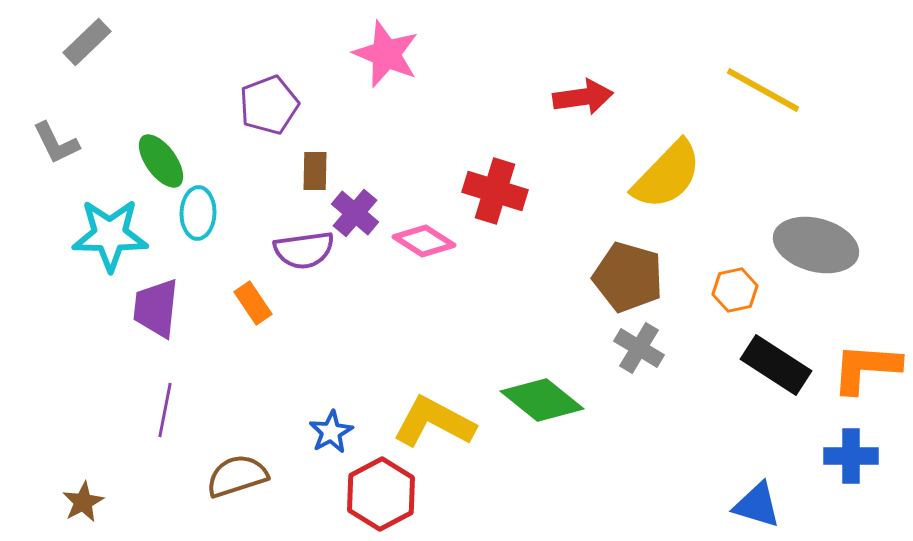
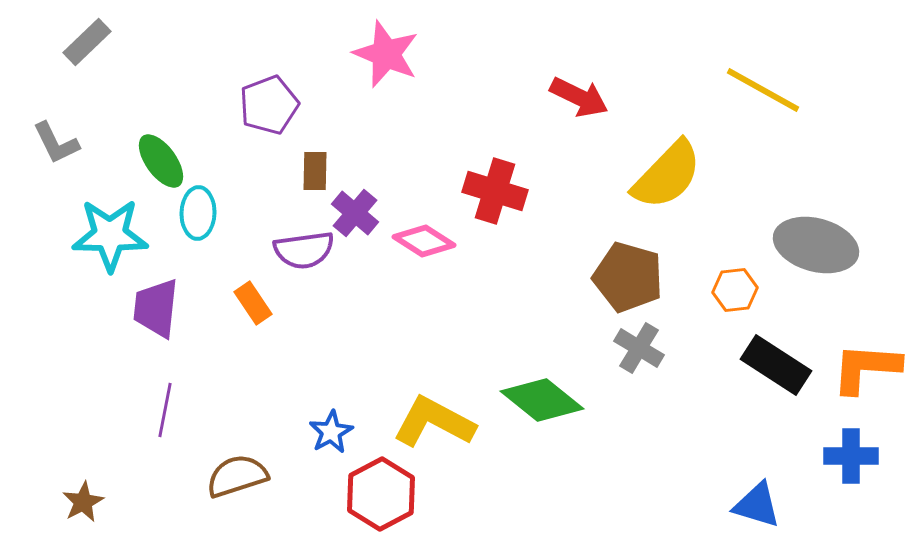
red arrow: moved 4 px left; rotated 34 degrees clockwise
orange hexagon: rotated 6 degrees clockwise
